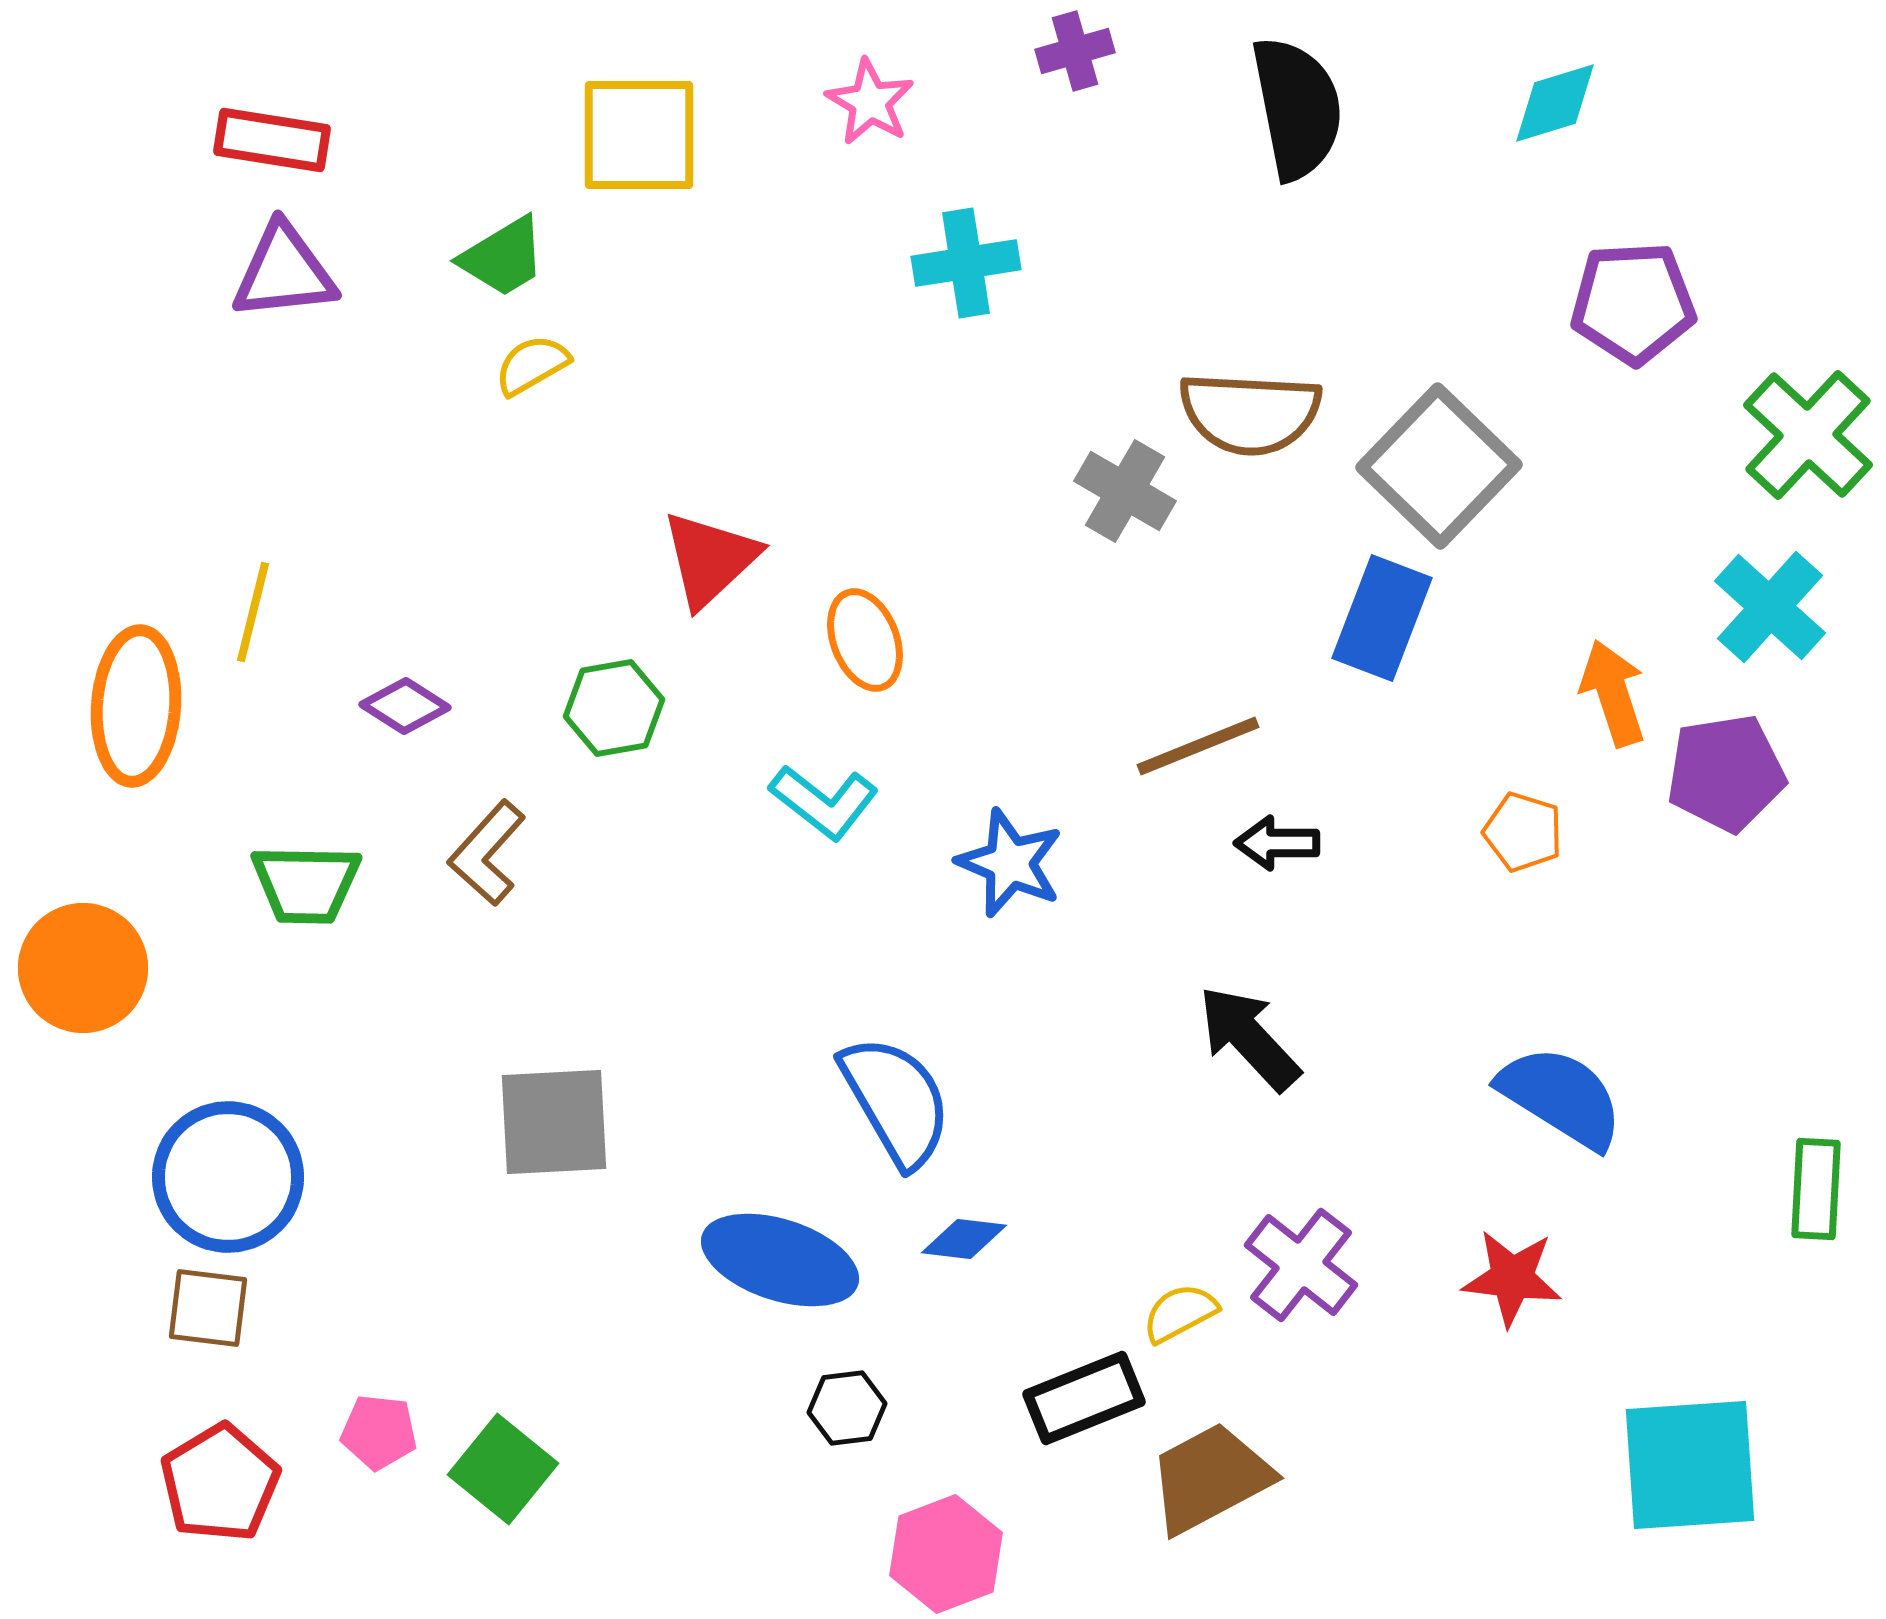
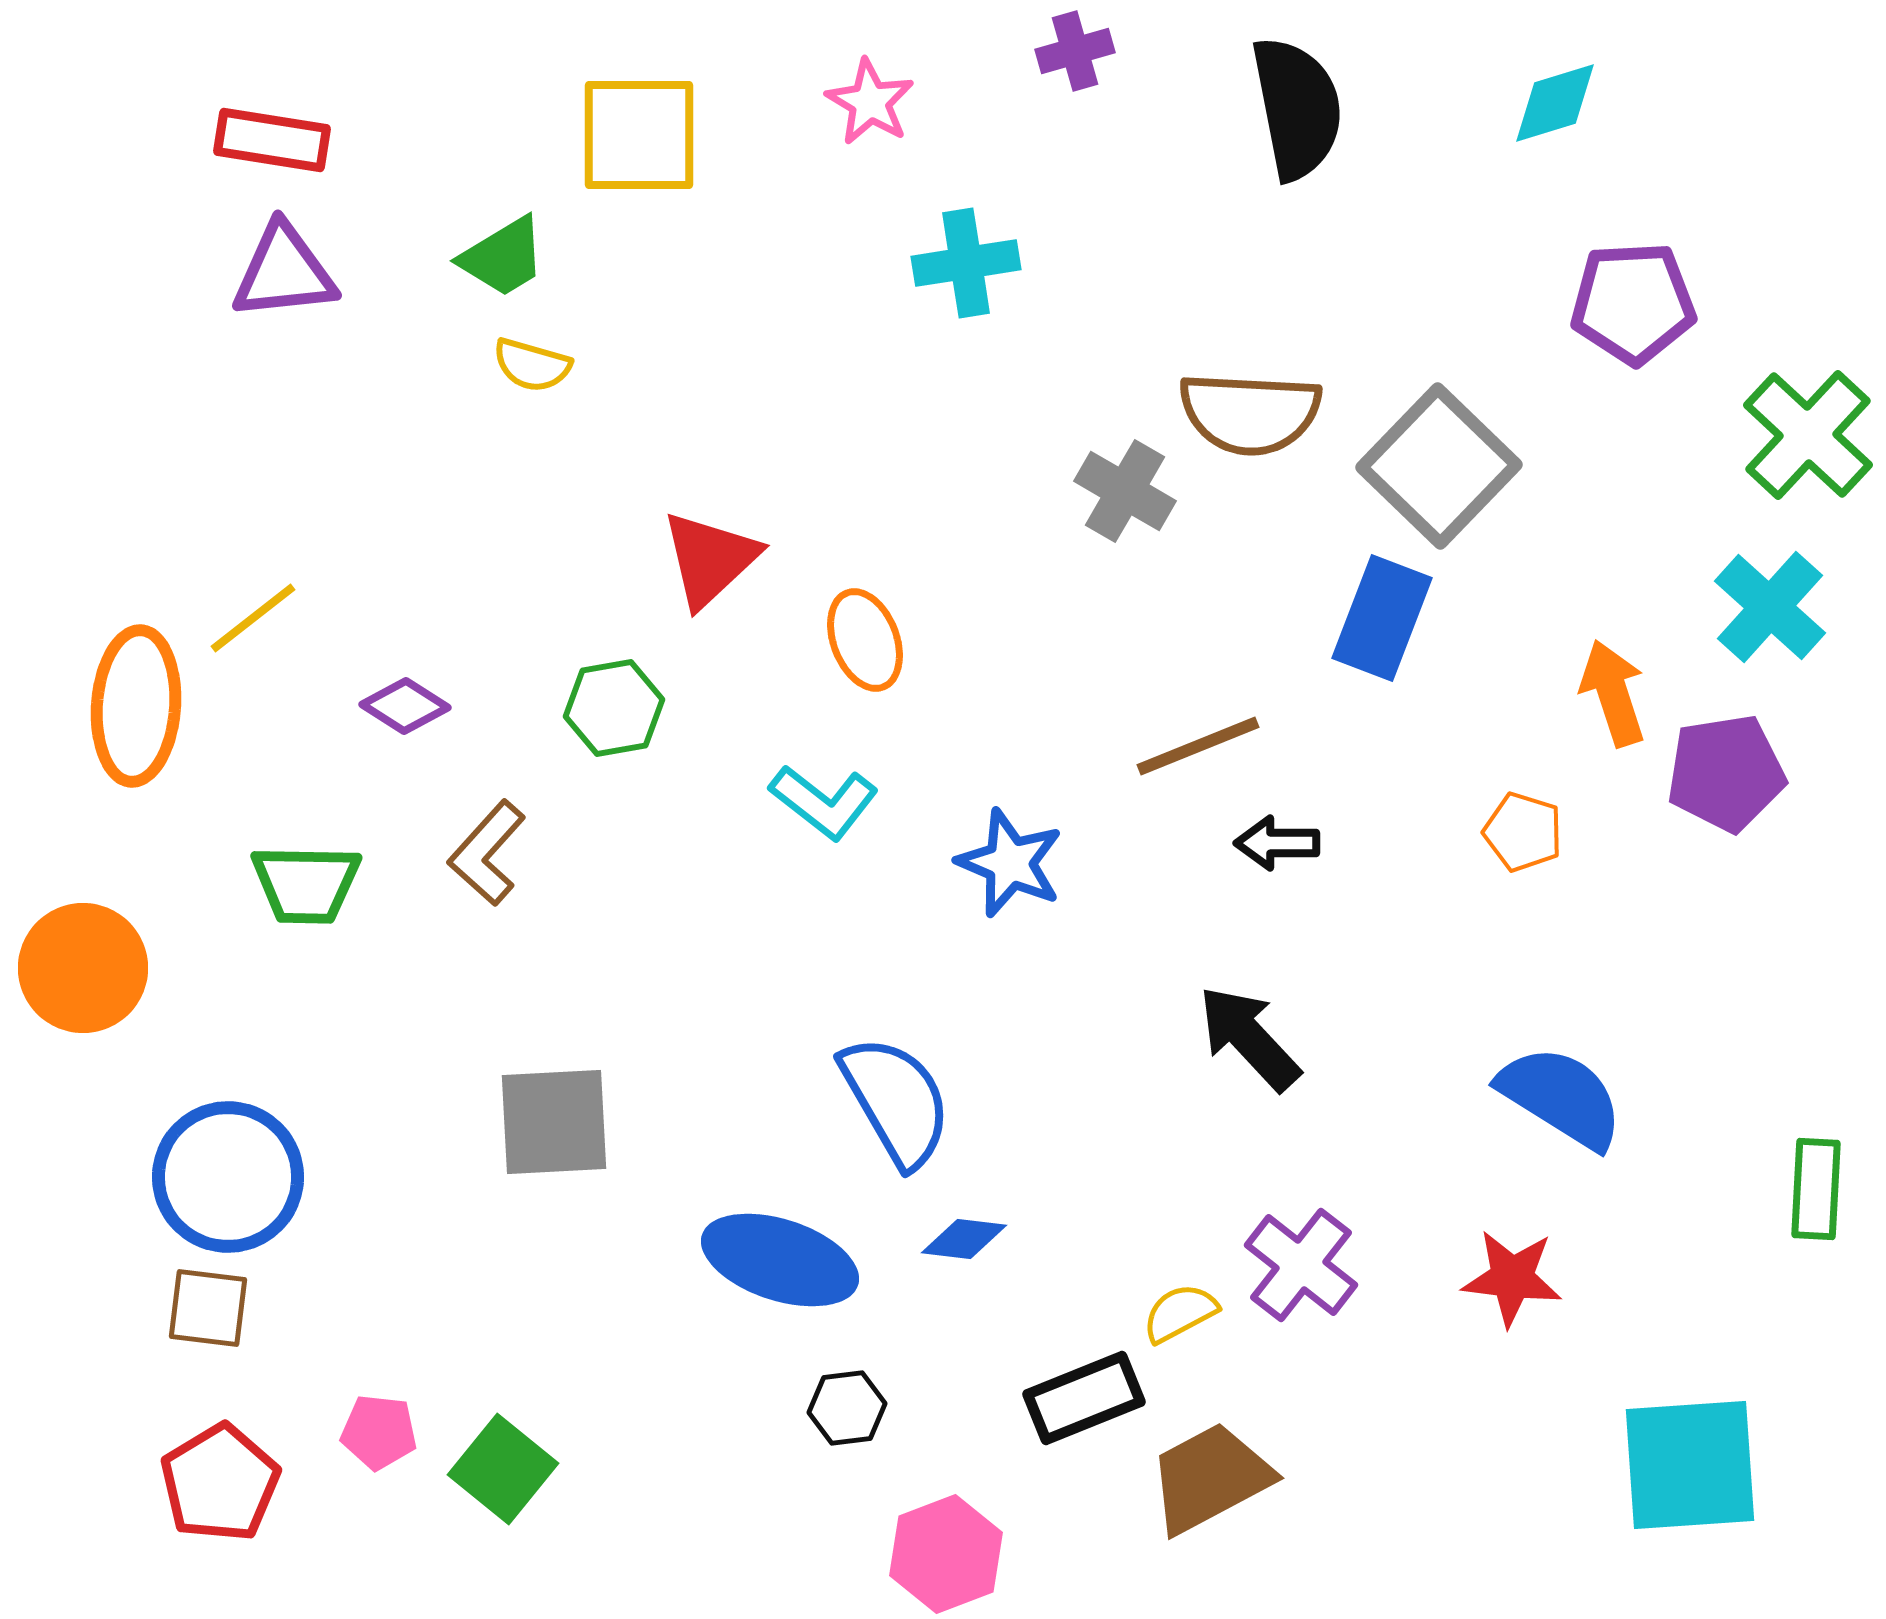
yellow semicircle at (532, 365): rotated 134 degrees counterclockwise
yellow line at (253, 612): moved 6 px down; rotated 38 degrees clockwise
